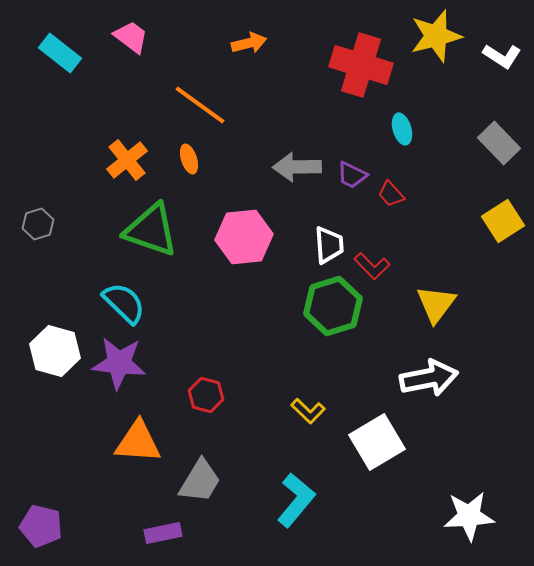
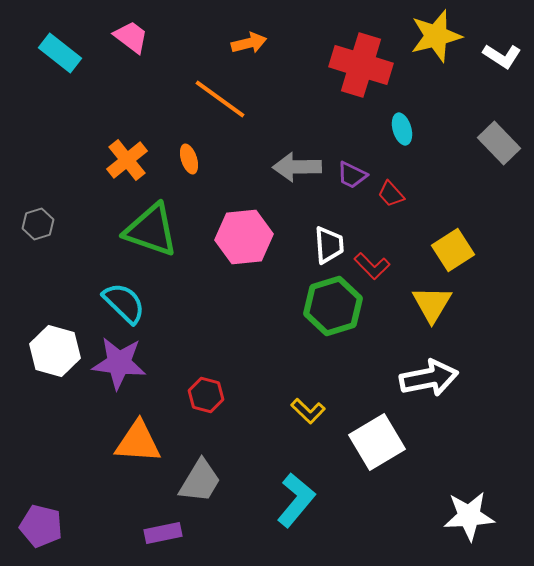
orange line: moved 20 px right, 6 px up
yellow square: moved 50 px left, 29 px down
yellow triangle: moved 4 px left; rotated 6 degrees counterclockwise
